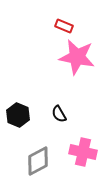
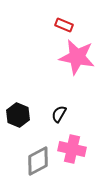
red rectangle: moved 1 px up
black semicircle: rotated 60 degrees clockwise
pink cross: moved 11 px left, 3 px up
